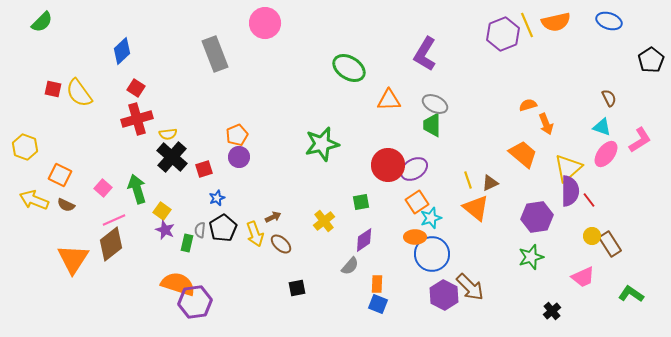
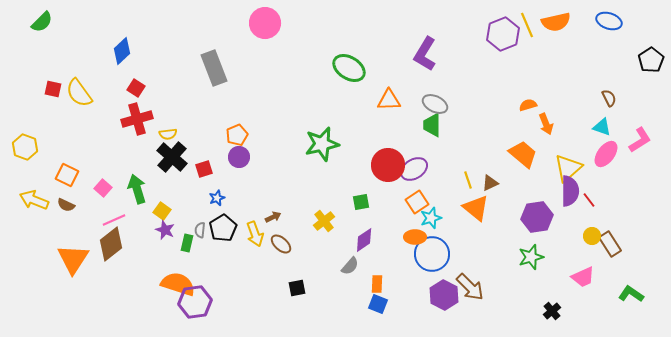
gray rectangle at (215, 54): moved 1 px left, 14 px down
orange square at (60, 175): moved 7 px right
